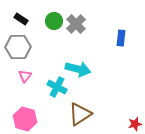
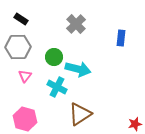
green circle: moved 36 px down
